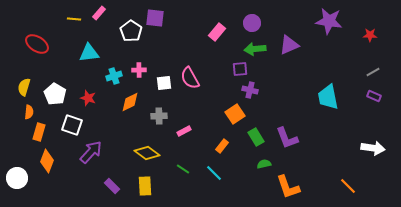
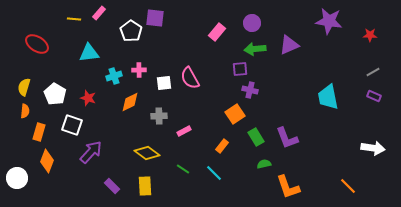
orange semicircle at (29, 112): moved 4 px left, 1 px up
